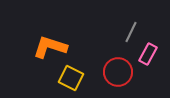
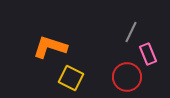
pink rectangle: rotated 50 degrees counterclockwise
red circle: moved 9 px right, 5 px down
